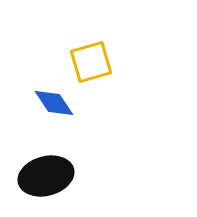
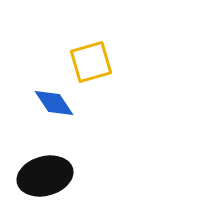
black ellipse: moved 1 px left
